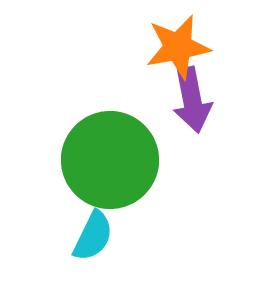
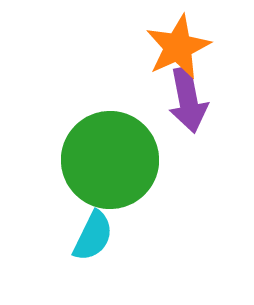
orange star: rotated 14 degrees counterclockwise
purple arrow: moved 4 px left
